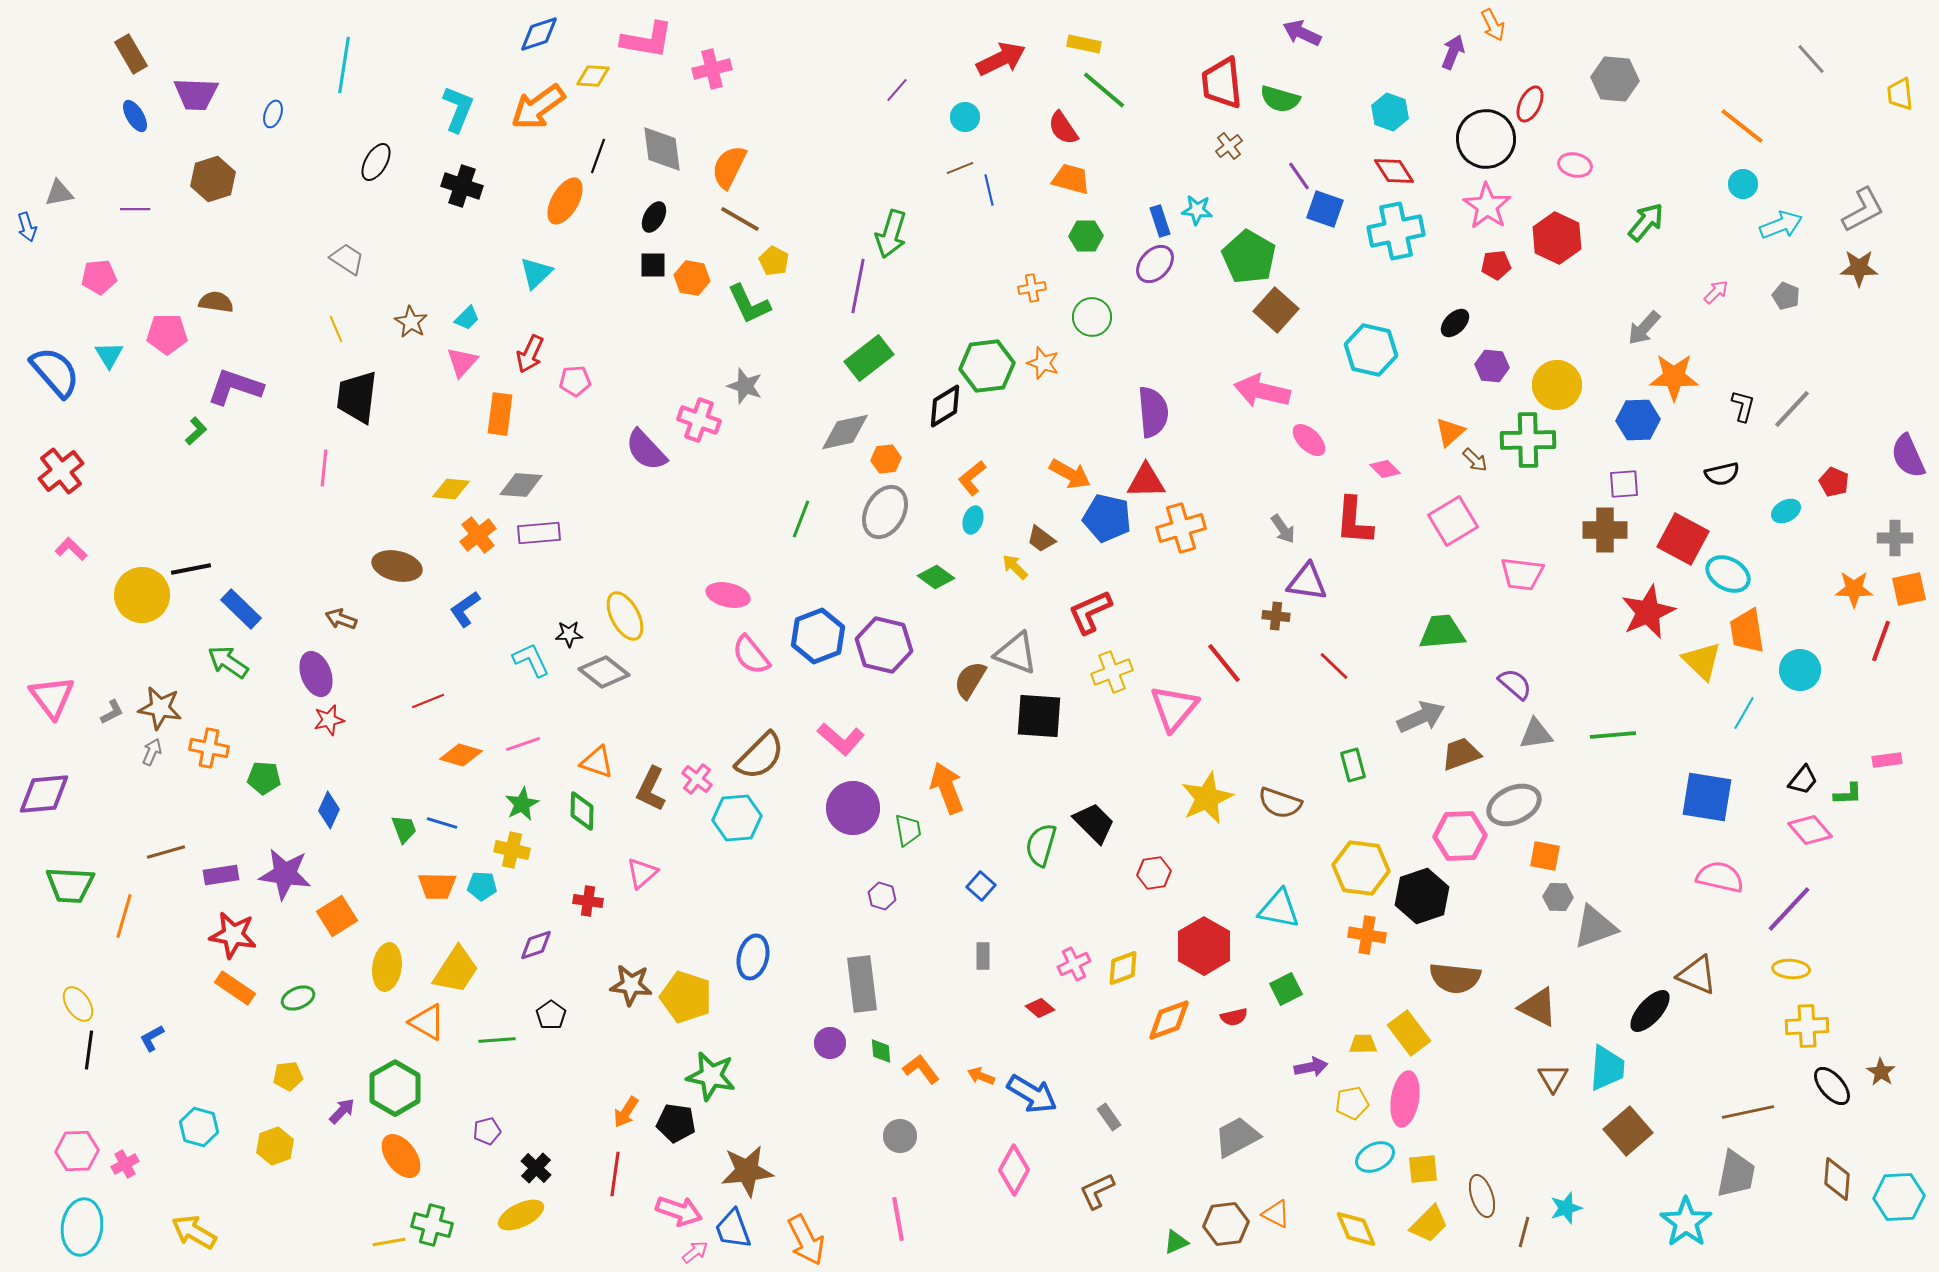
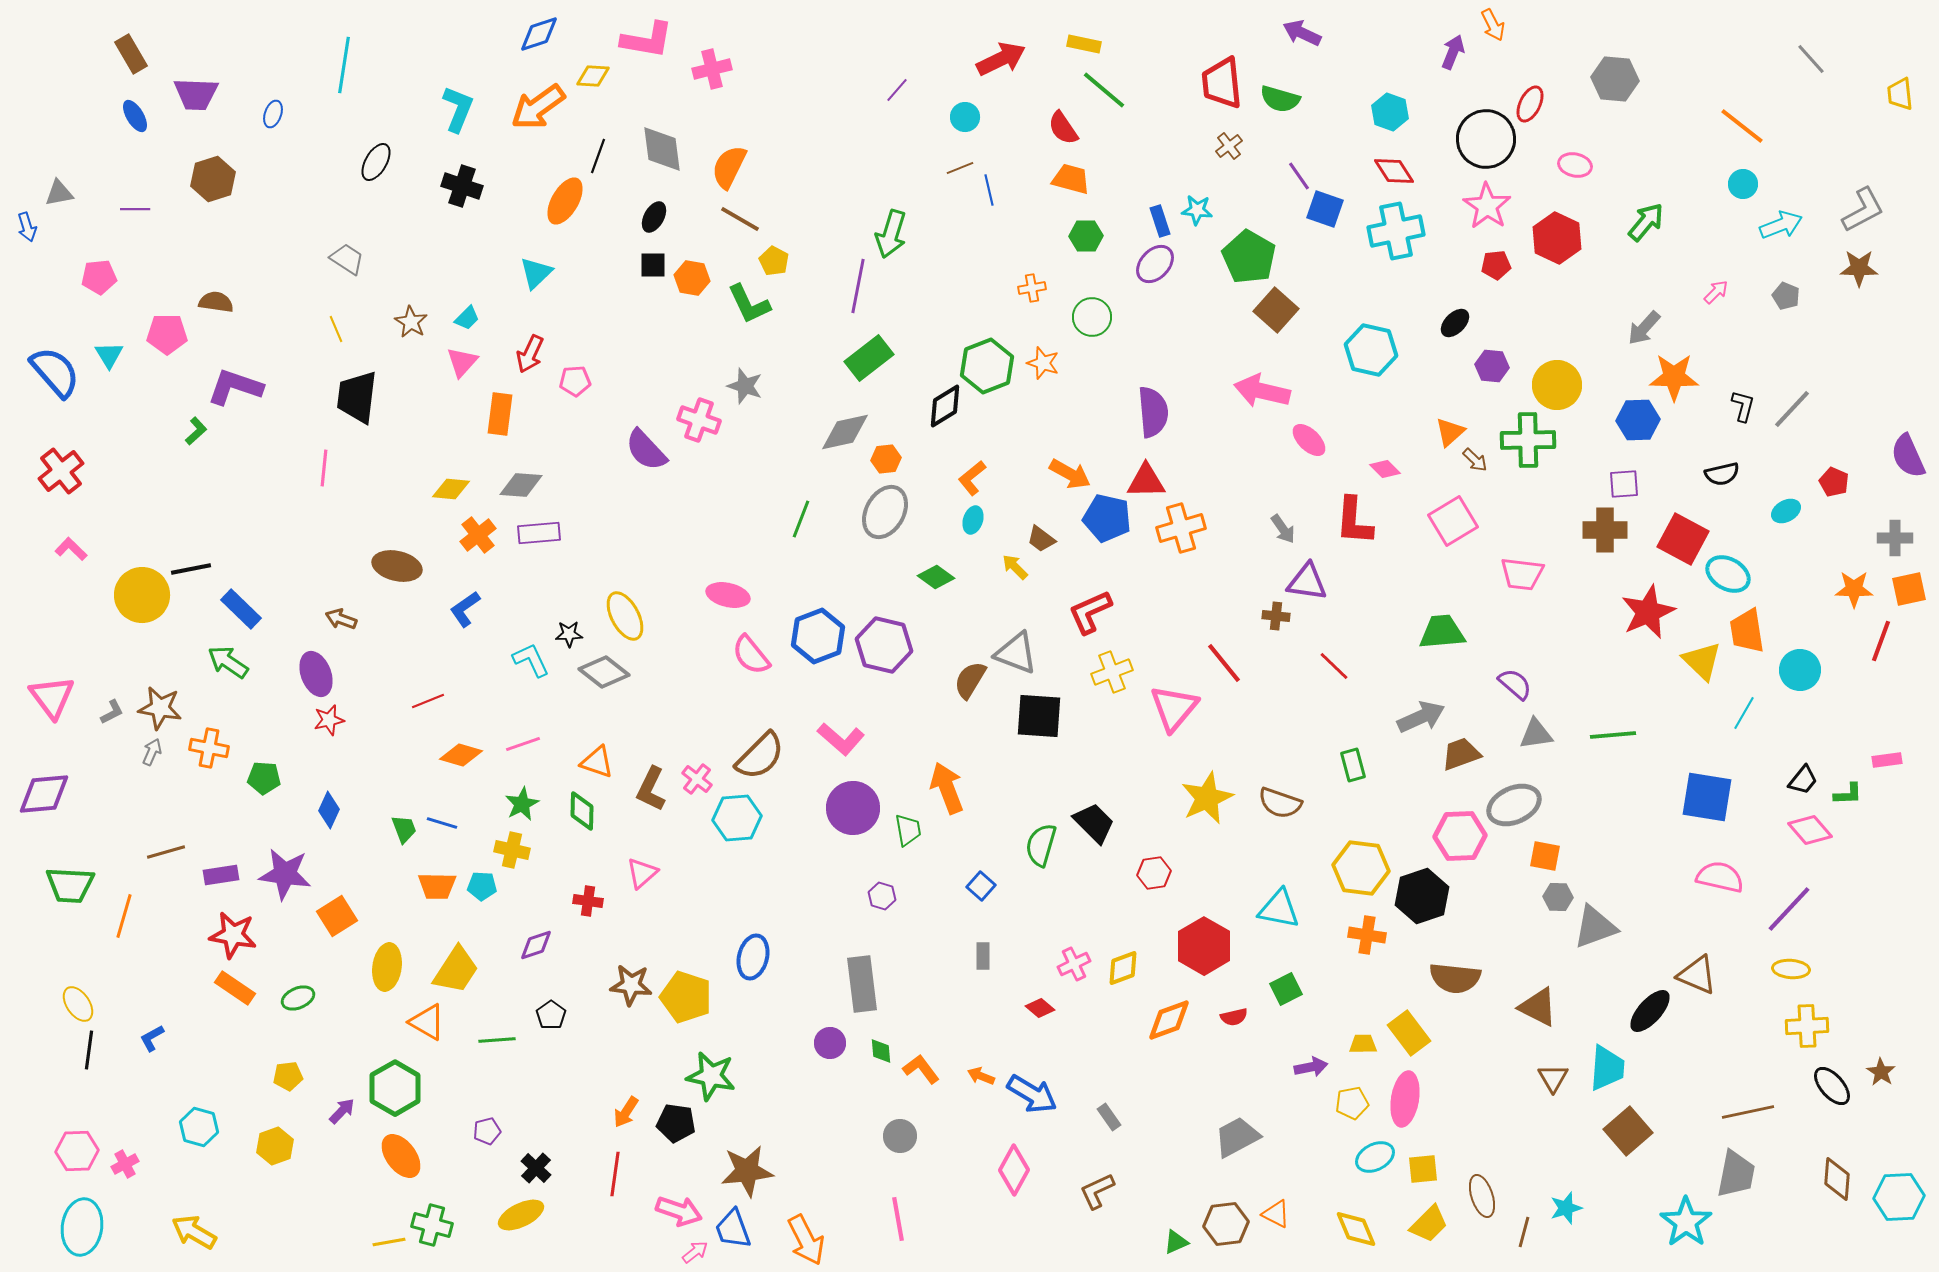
green hexagon at (987, 366): rotated 14 degrees counterclockwise
